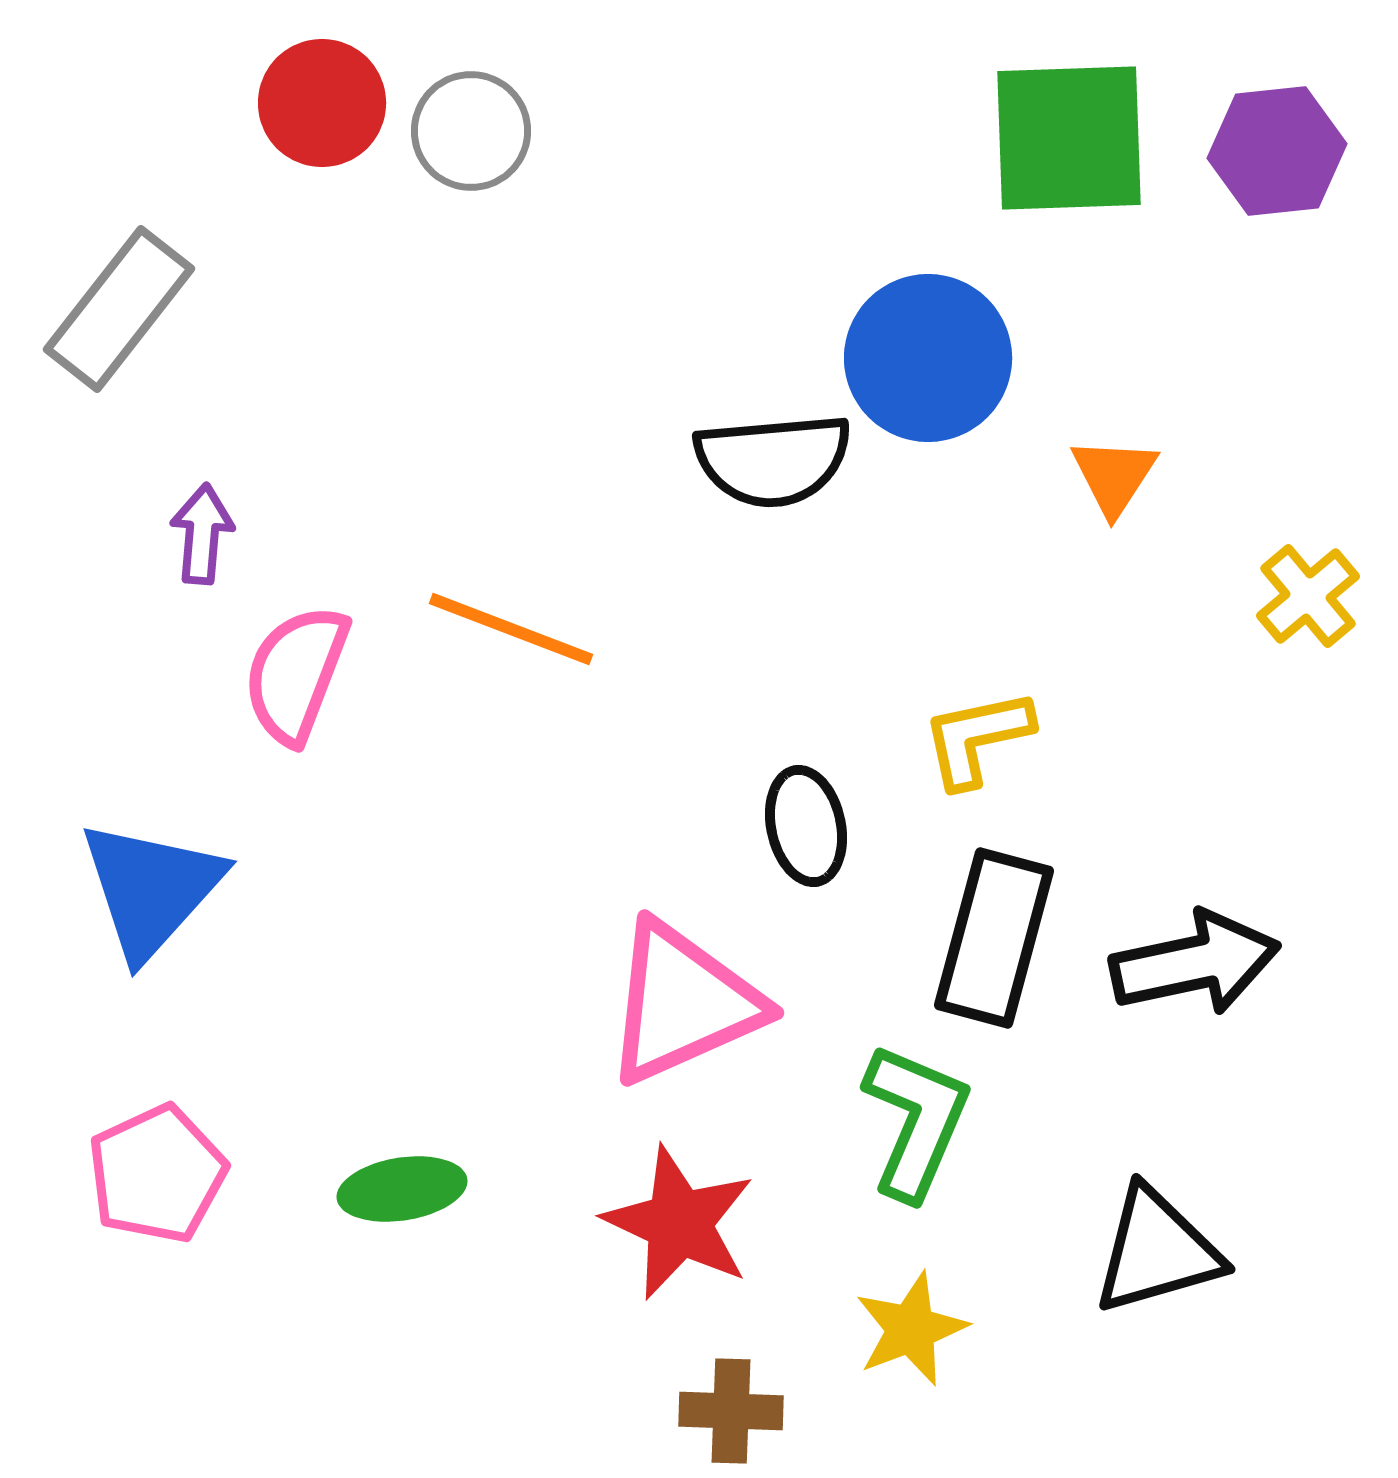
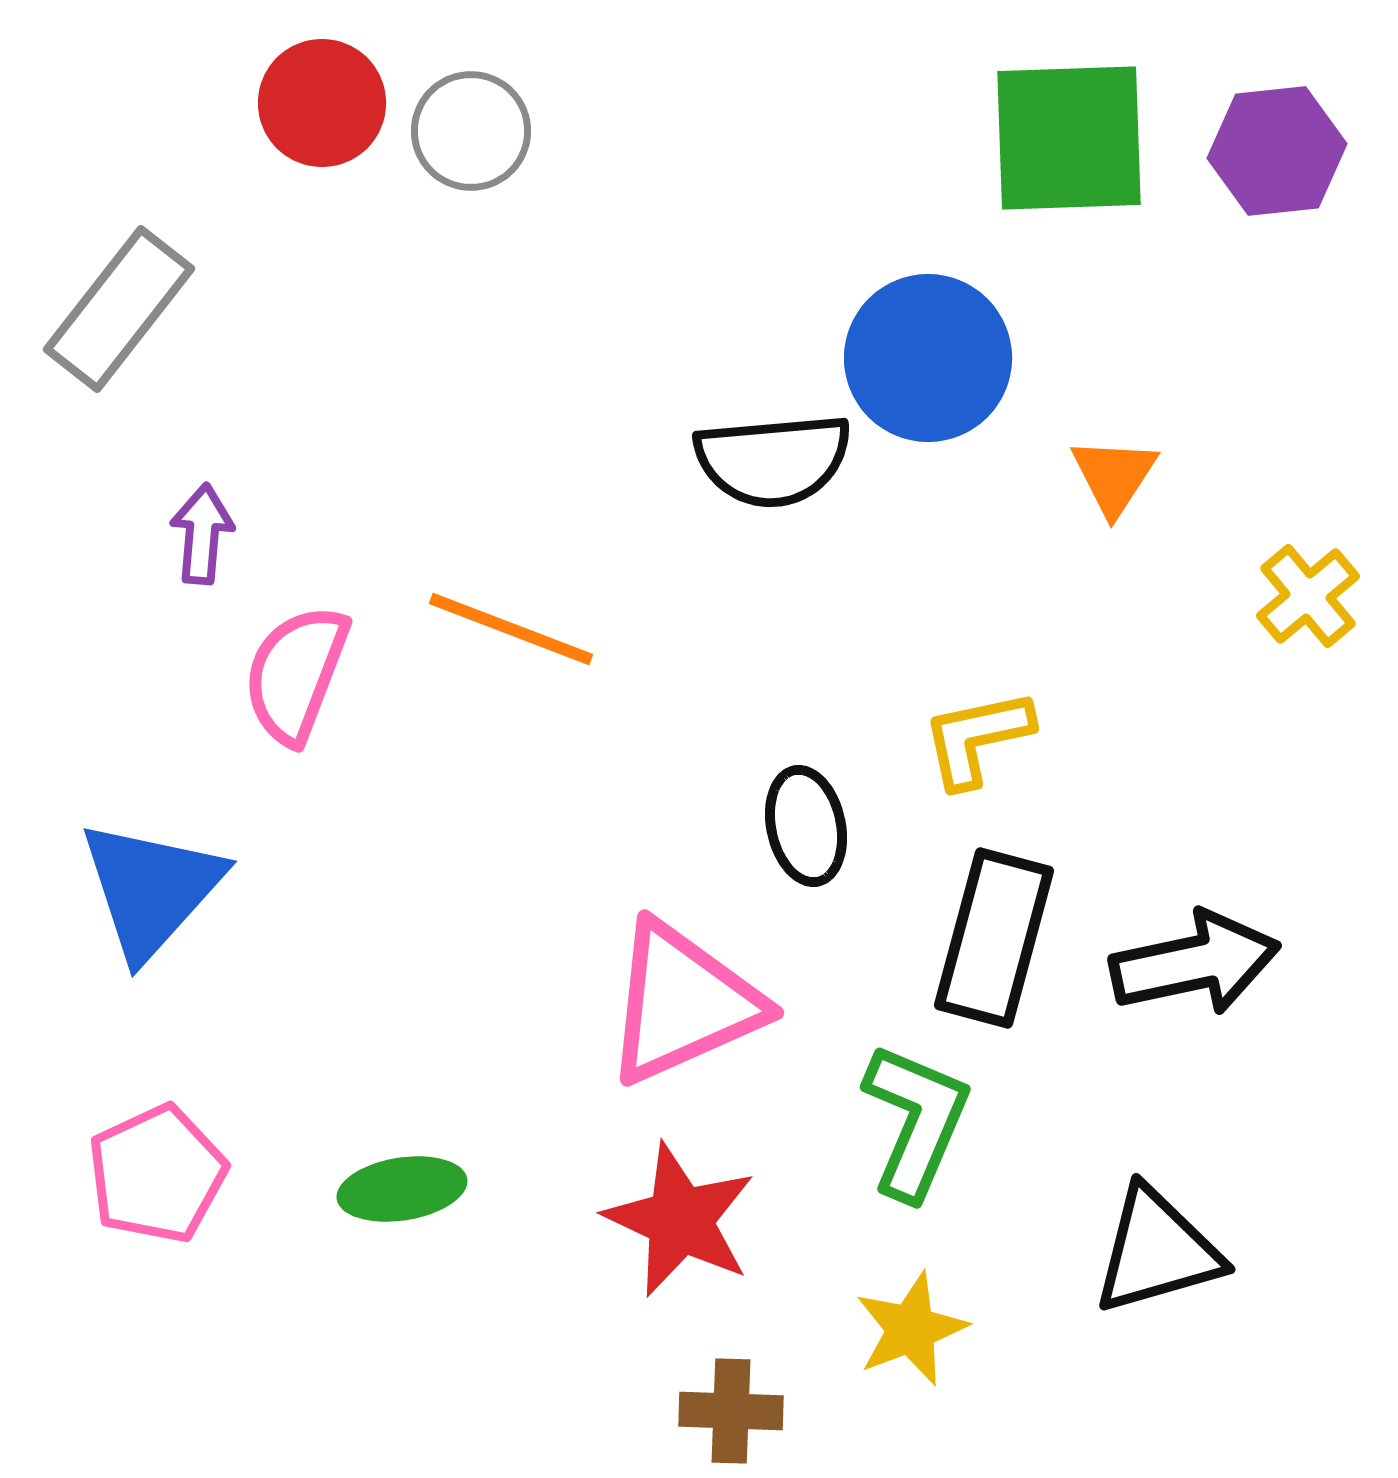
red star: moved 1 px right, 3 px up
